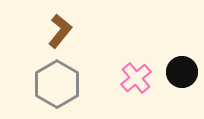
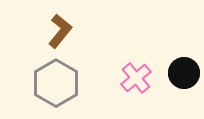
black circle: moved 2 px right, 1 px down
gray hexagon: moved 1 px left, 1 px up
